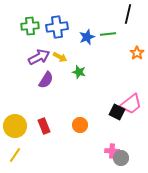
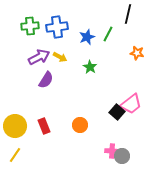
green line: rotated 56 degrees counterclockwise
orange star: rotated 24 degrees counterclockwise
green star: moved 11 px right, 5 px up; rotated 16 degrees clockwise
black square: rotated 14 degrees clockwise
gray circle: moved 1 px right, 2 px up
